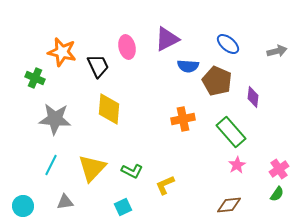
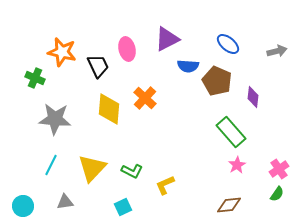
pink ellipse: moved 2 px down
orange cross: moved 38 px left, 21 px up; rotated 35 degrees counterclockwise
